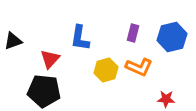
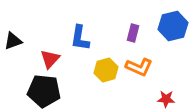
blue hexagon: moved 1 px right, 11 px up
